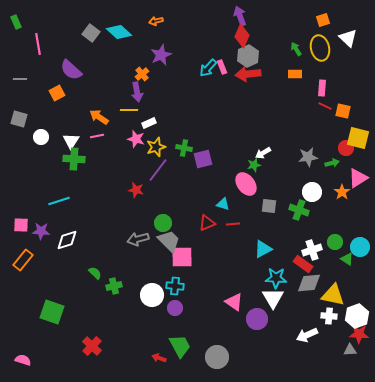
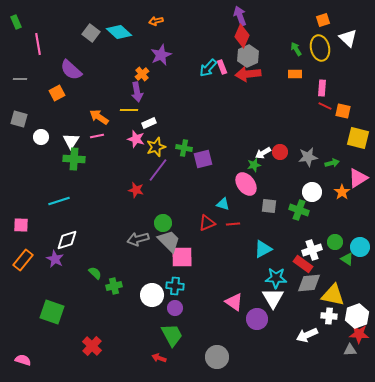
red circle at (346, 148): moved 66 px left, 4 px down
purple star at (41, 231): moved 14 px right, 28 px down; rotated 24 degrees clockwise
green trapezoid at (180, 346): moved 8 px left, 11 px up
